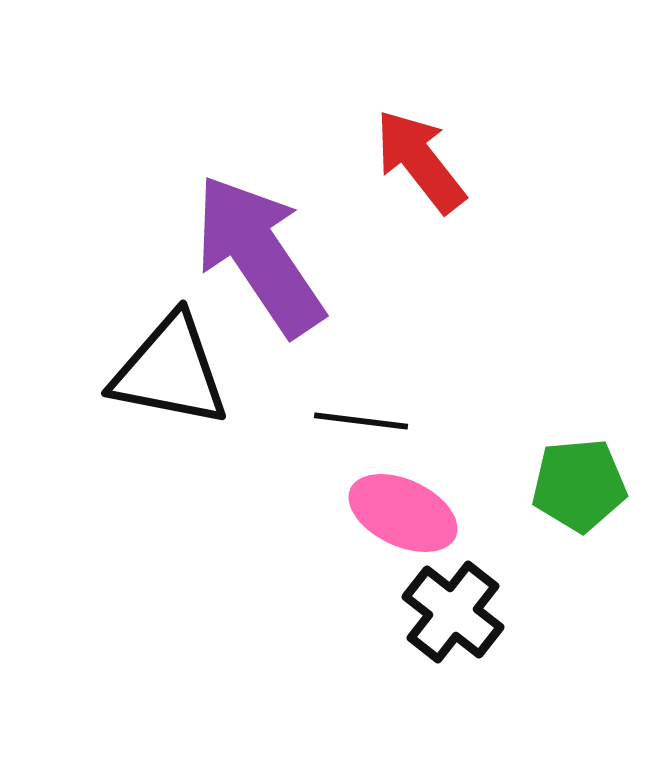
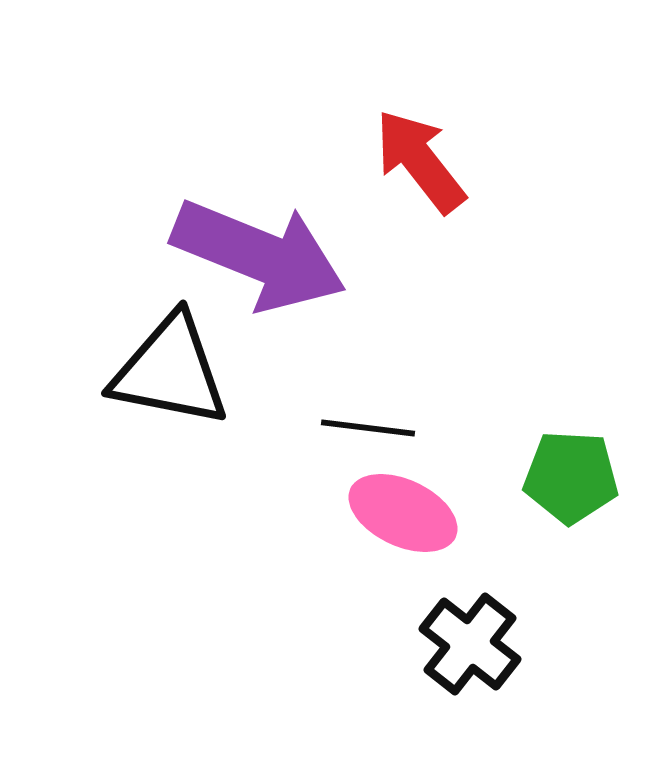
purple arrow: rotated 146 degrees clockwise
black line: moved 7 px right, 7 px down
green pentagon: moved 8 px left, 8 px up; rotated 8 degrees clockwise
black cross: moved 17 px right, 32 px down
